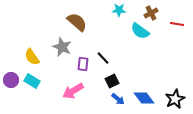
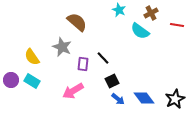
cyan star: rotated 24 degrees clockwise
red line: moved 1 px down
